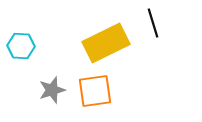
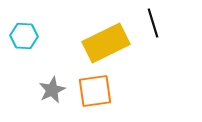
cyan hexagon: moved 3 px right, 10 px up
gray star: rotated 8 degrees counterclockwise
